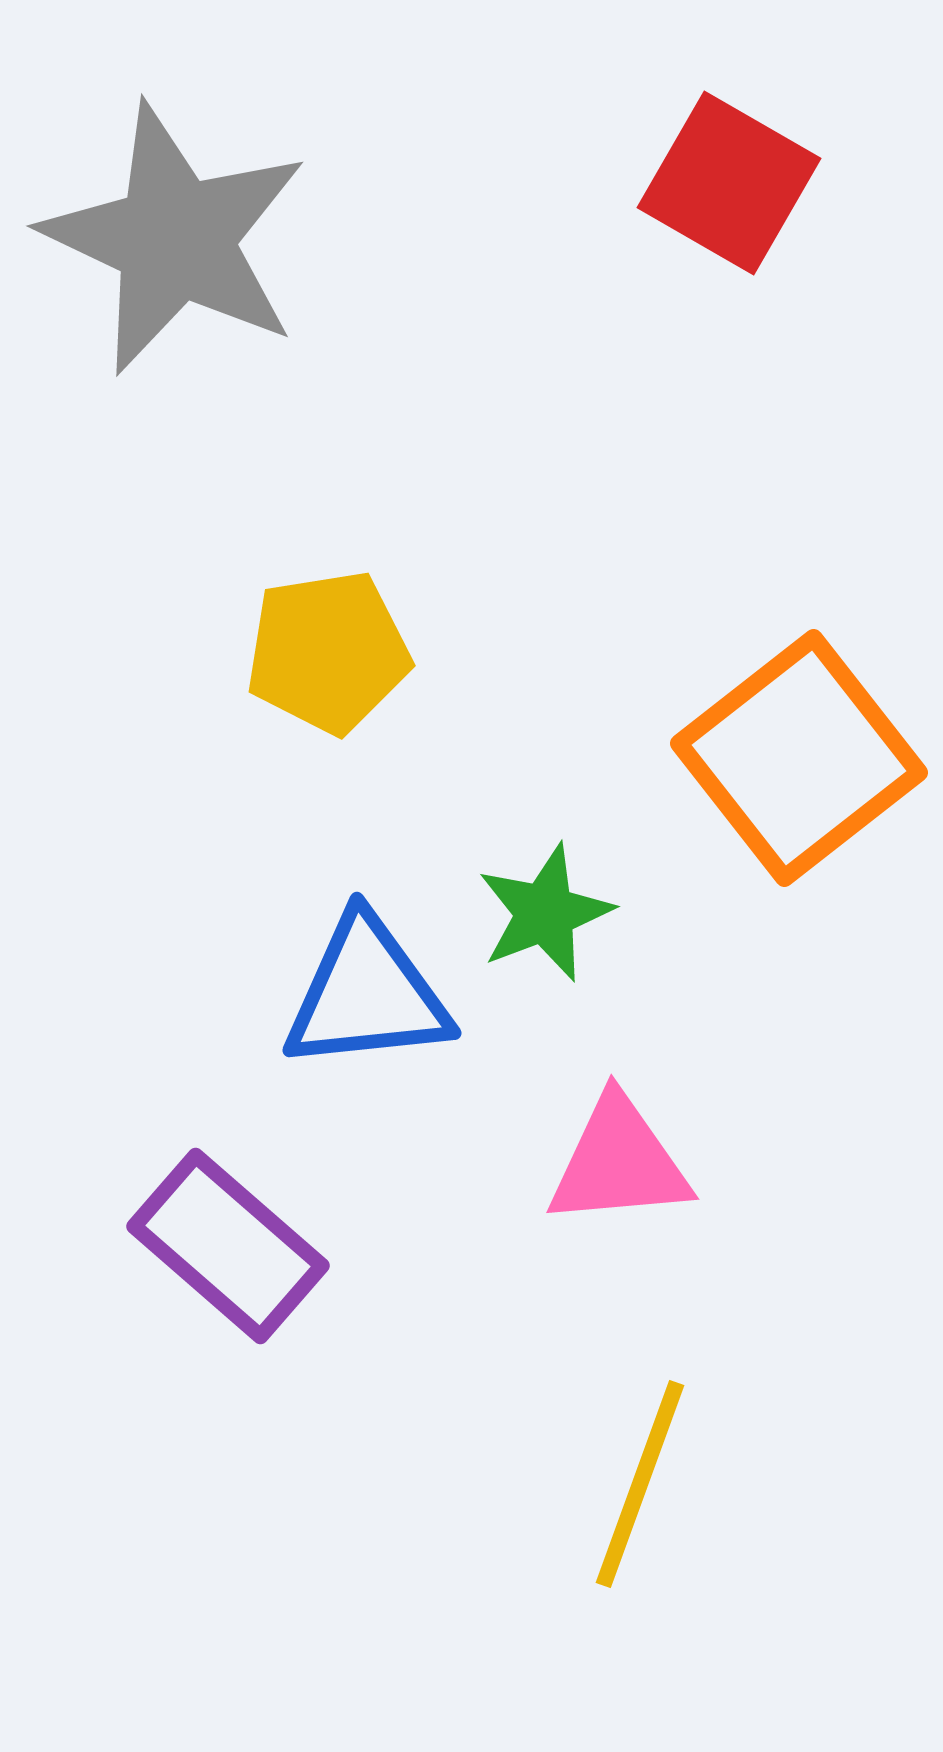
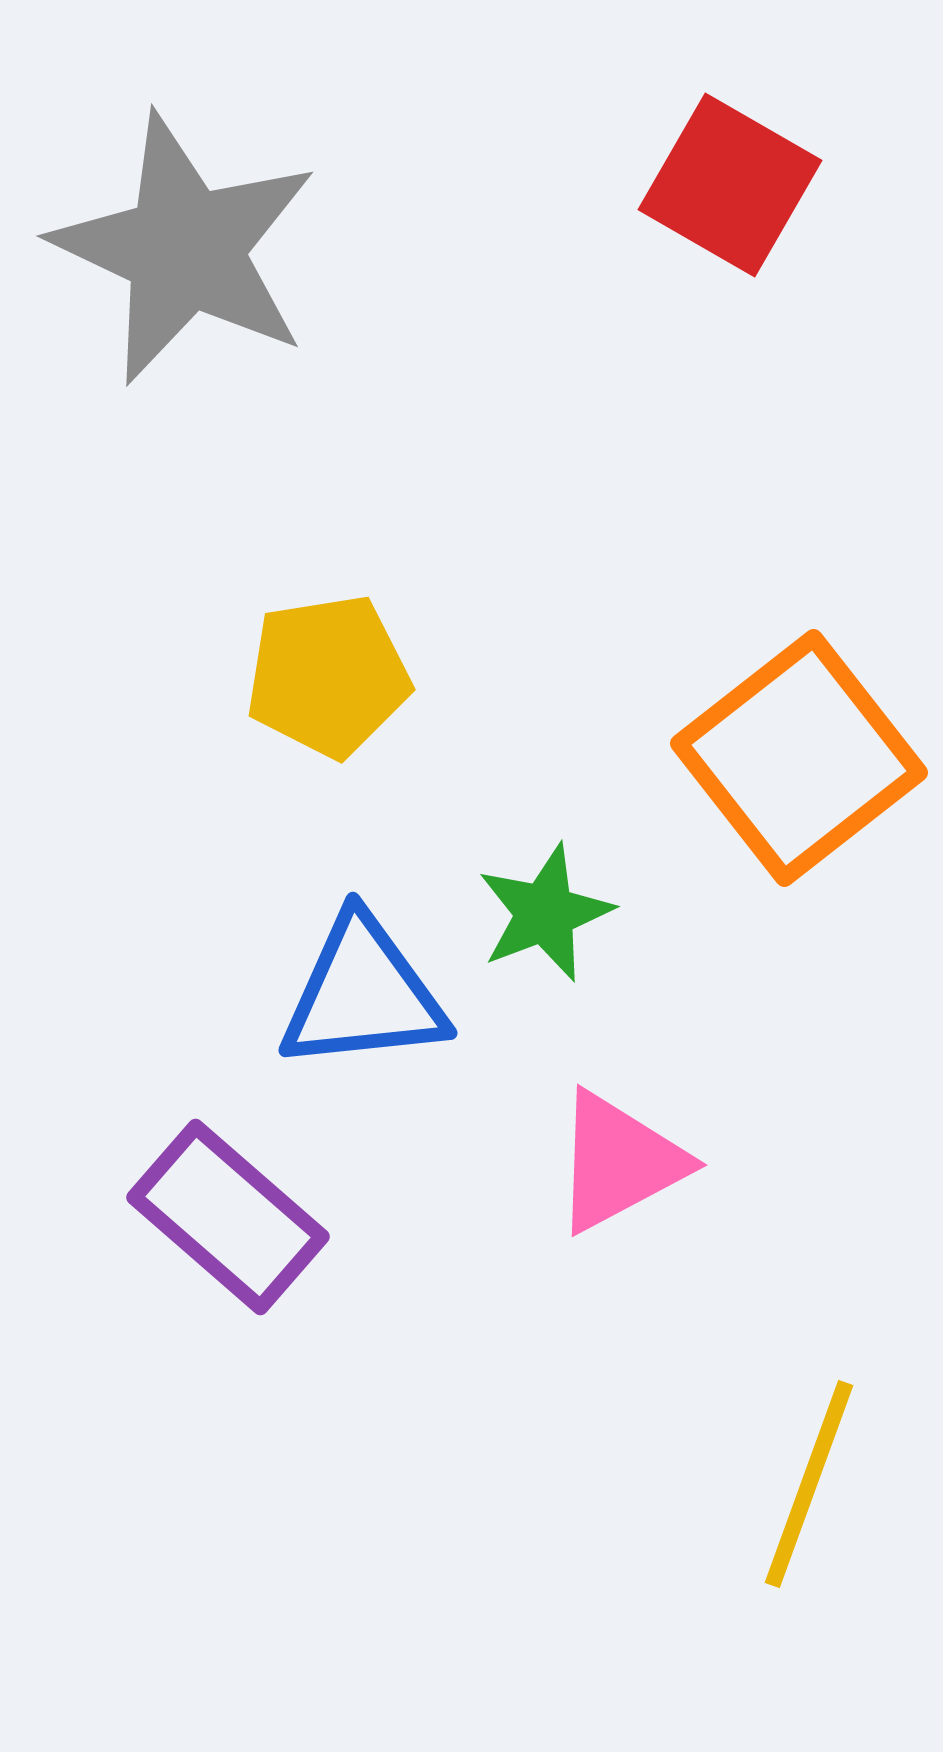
red square: moved 1 px right, 2 px down
gray star: moved 10 px right, 10 px down
yellow pentagon: moved 24 px down
blue triangle: moved 4 px left
pink triangle: rotated 23 degrees counterclockwise
purple rectangle: moved 29 px up
yellow line: moved 169 px right
